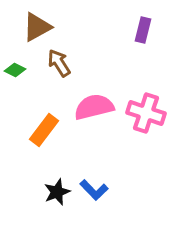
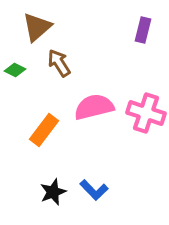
brown triangle: rotated 12 degrees counterclockwise
black star: moved 4 px left
